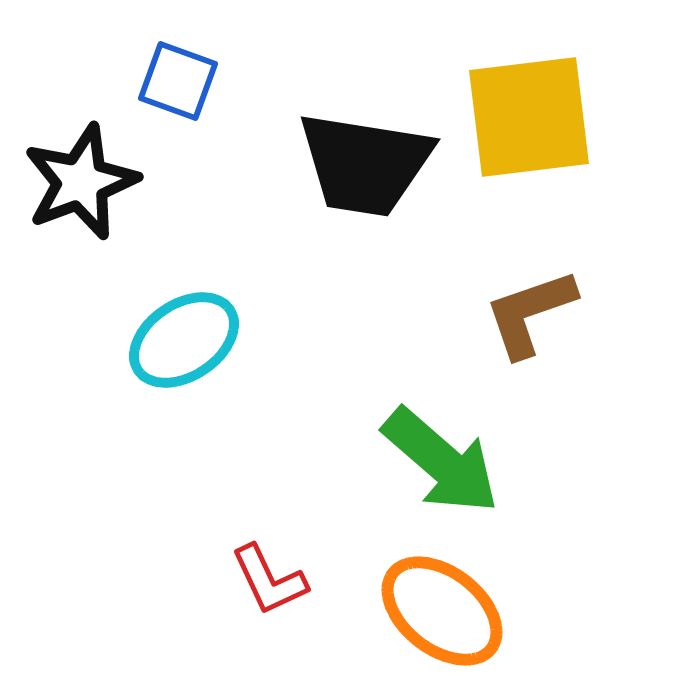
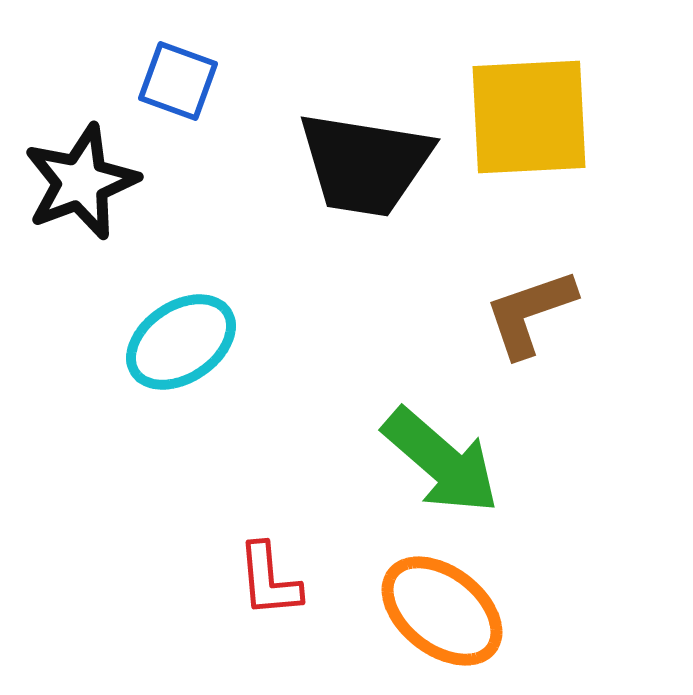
yellow square: rotated 4 degrees clockwise
cyan ellipse: moved 3 px left, 2 px down
red L-shape: rotated 20 degrees clockwise
